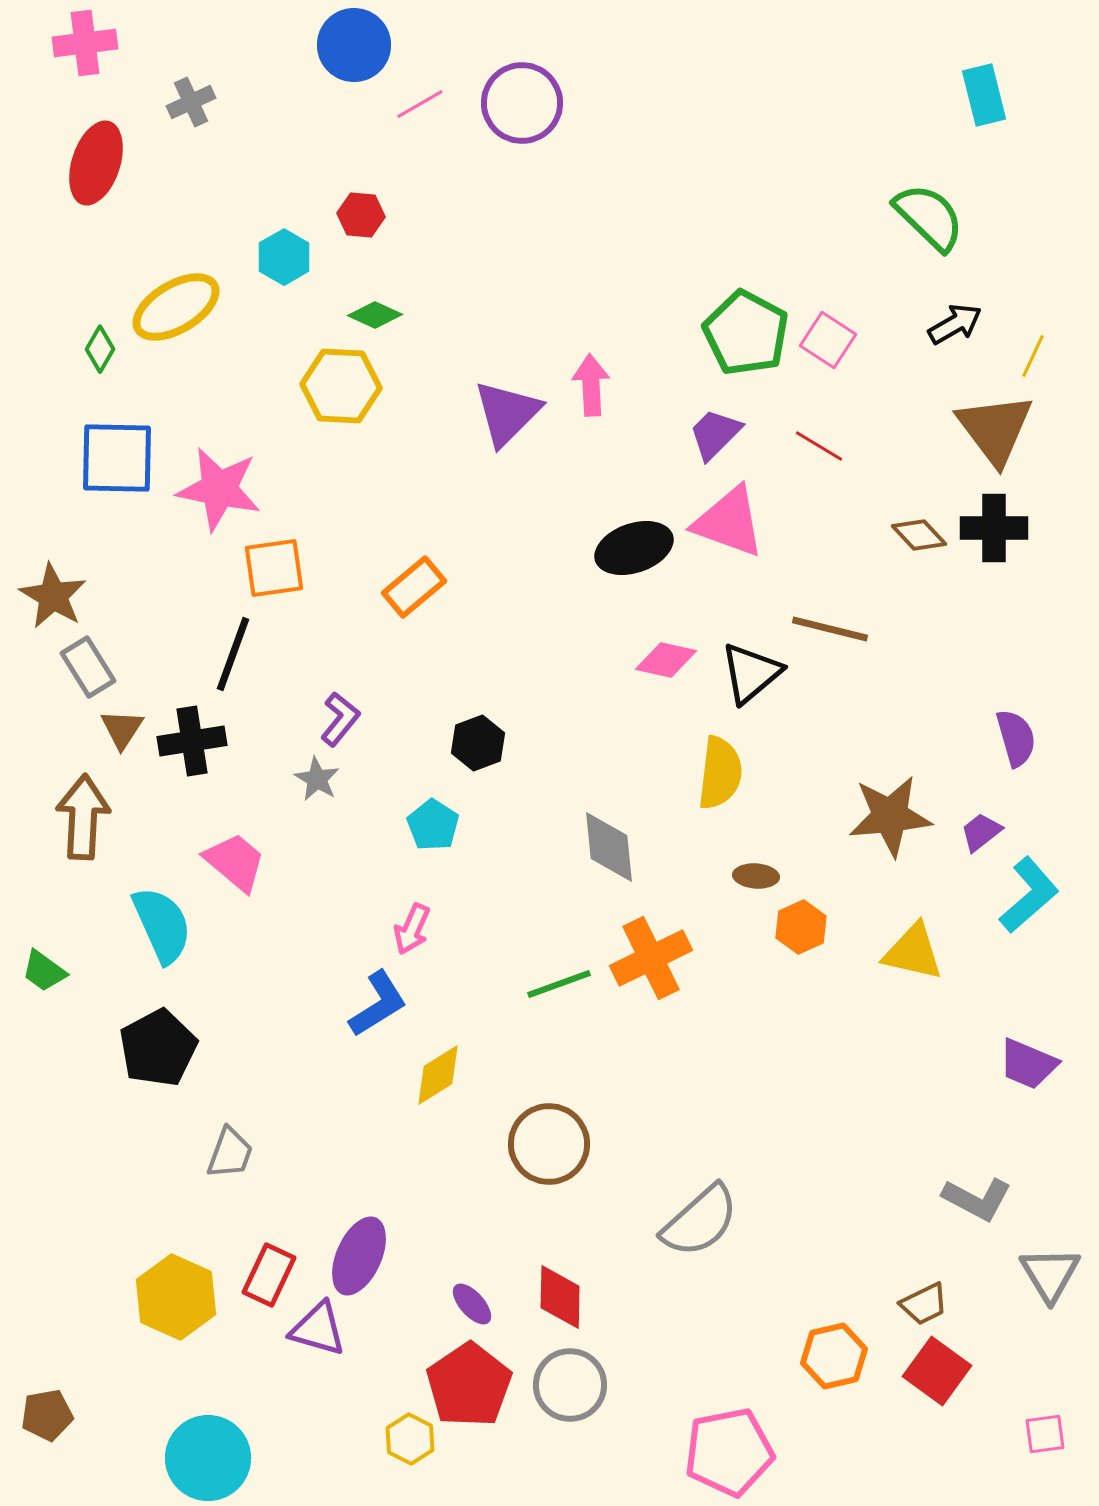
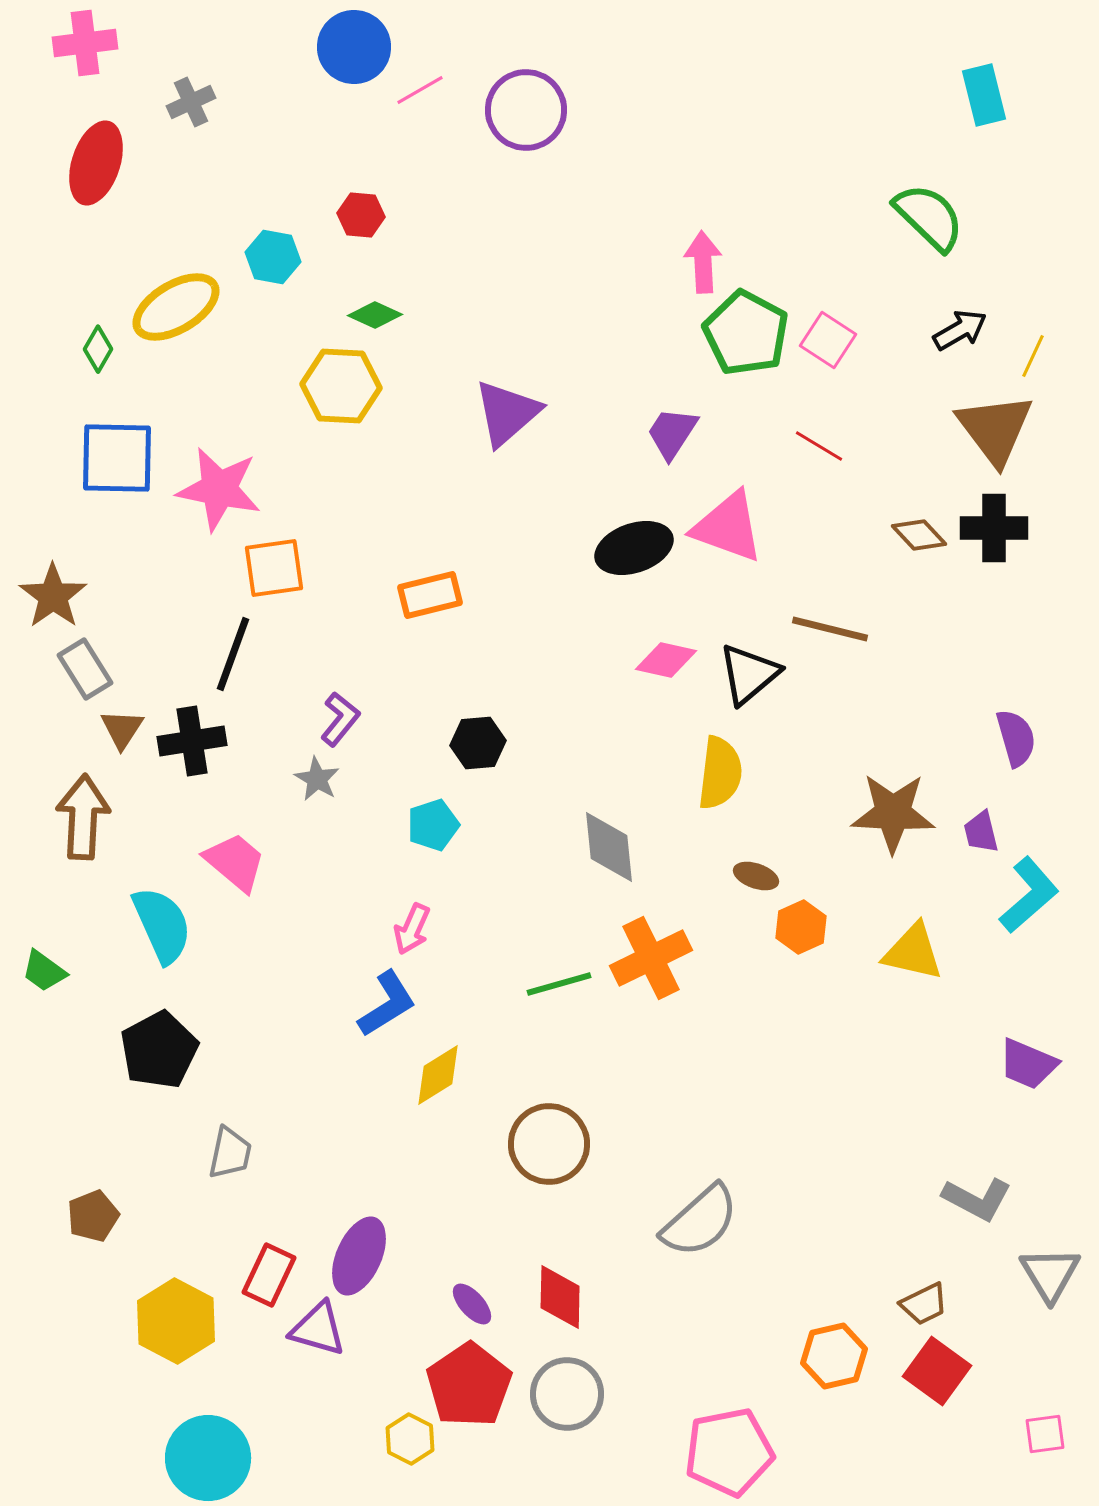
blue circle at (354, 45): moved 2 px down
purple circle at (522, 103): moved 4 px right, 7 px down
pink line at (420, 104): moved 14 px up
cyan hexagon at (284, 257): moved 11 px left; rotated 20 degrees counterclockwise
black arrow at (955, 324): moved 5 px right, 6 px down
green diamond at (100, 349): moved 2 px left
pink arrow at (591, 385): moved 112 px right, 123 px up
purple triangle at (507, 413): rotated 4 degrees clockwise
purple trapezoid at (715, 434): moved 43 px left, 1 px up; rotated 12 degrees counterclockwise
pink triangle at (729, 522): moved 1 px left, 5 px down
orange rectangle at (414, 587): moved 16 px right, 8 px down; rotated 26 degrees clockwise
brown star at (53, 596): rotated 6 degrees clockwise
gray rectangle at (88, 667): moved 3 px left, 2 px down
black triangle at (751, 673): moved 2 px left, 1 px down
black hexagon at (478, 743): rotated 16 degrees clockwise
brown star at (890, 816): moved 3 px right, 3 px up; rotated 8 degrees clockwise
cyan pentagon at (433, 825): rotated 21 degrees clockwise
purple trapezoid at (981, 832): rotated 66 degrees counterclockwise
brown ellipse at (756, 876): rotated 15 degrees clockwise
green line at (559, 984): rotated 4 degrees clockwise
blue L-shape at (378, 1004): moved 9 px right
black pentagon at (158, 1048): moved 1 px right, 2 px down
gray trapezoid at (230, 1153): rotated 8 degrees counterclockwise
yellow hexagon at (176, 1297): moved 24 px down; rotated 4 degrees clockwise
gray circle at (570, 1385): moved 3 px left, 9 px down
brown pentagon at (47, 1415): moved 46 px right, 199 px up; rotated 12 degrees counterclockwise
